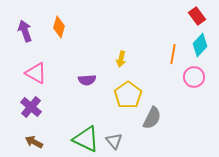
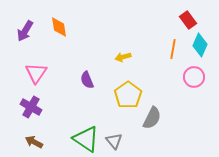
red rectangle: moved 9 px left, 4 px down
orange diamond: rotated 25 degrees counterclockwise
purple arrow: rotated 130 degrees counterclockwise
cyan diamond: rotated 20 degrees counterclockwise
orange line: moved 5 px up
yellow arrow: moved 2 px right, 2 px up; rotated 63 degrees clockwise
pink triangle: rotated 35 degrees clockwise
purple semicircle: rotated 72 degrees clockwise
purple cross: rotated 10 degrees counterclockwise
green triangle: rotated 8 degrees clockwise
